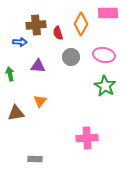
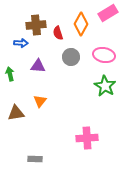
pink rectangle: rotated 30 degrees counterclockwise
blue arrow: moved 1 px right, 1 px down
